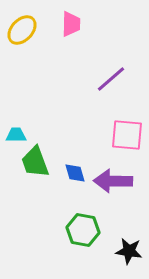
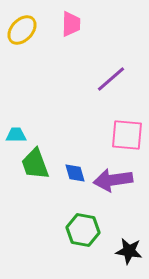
green trapezoid: moved 2 px down
purple arrow: moved 1 px up; rotated 9 degrees counterclockwise
